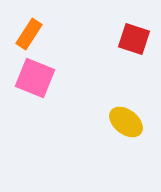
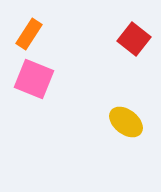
red square: rotated 20 degrees clockwise
pink square: moved 1 px left, 1 px down
